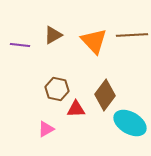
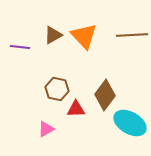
orange triangle: moved 10 px left, 5 px up
purple line: moved 2 px down
